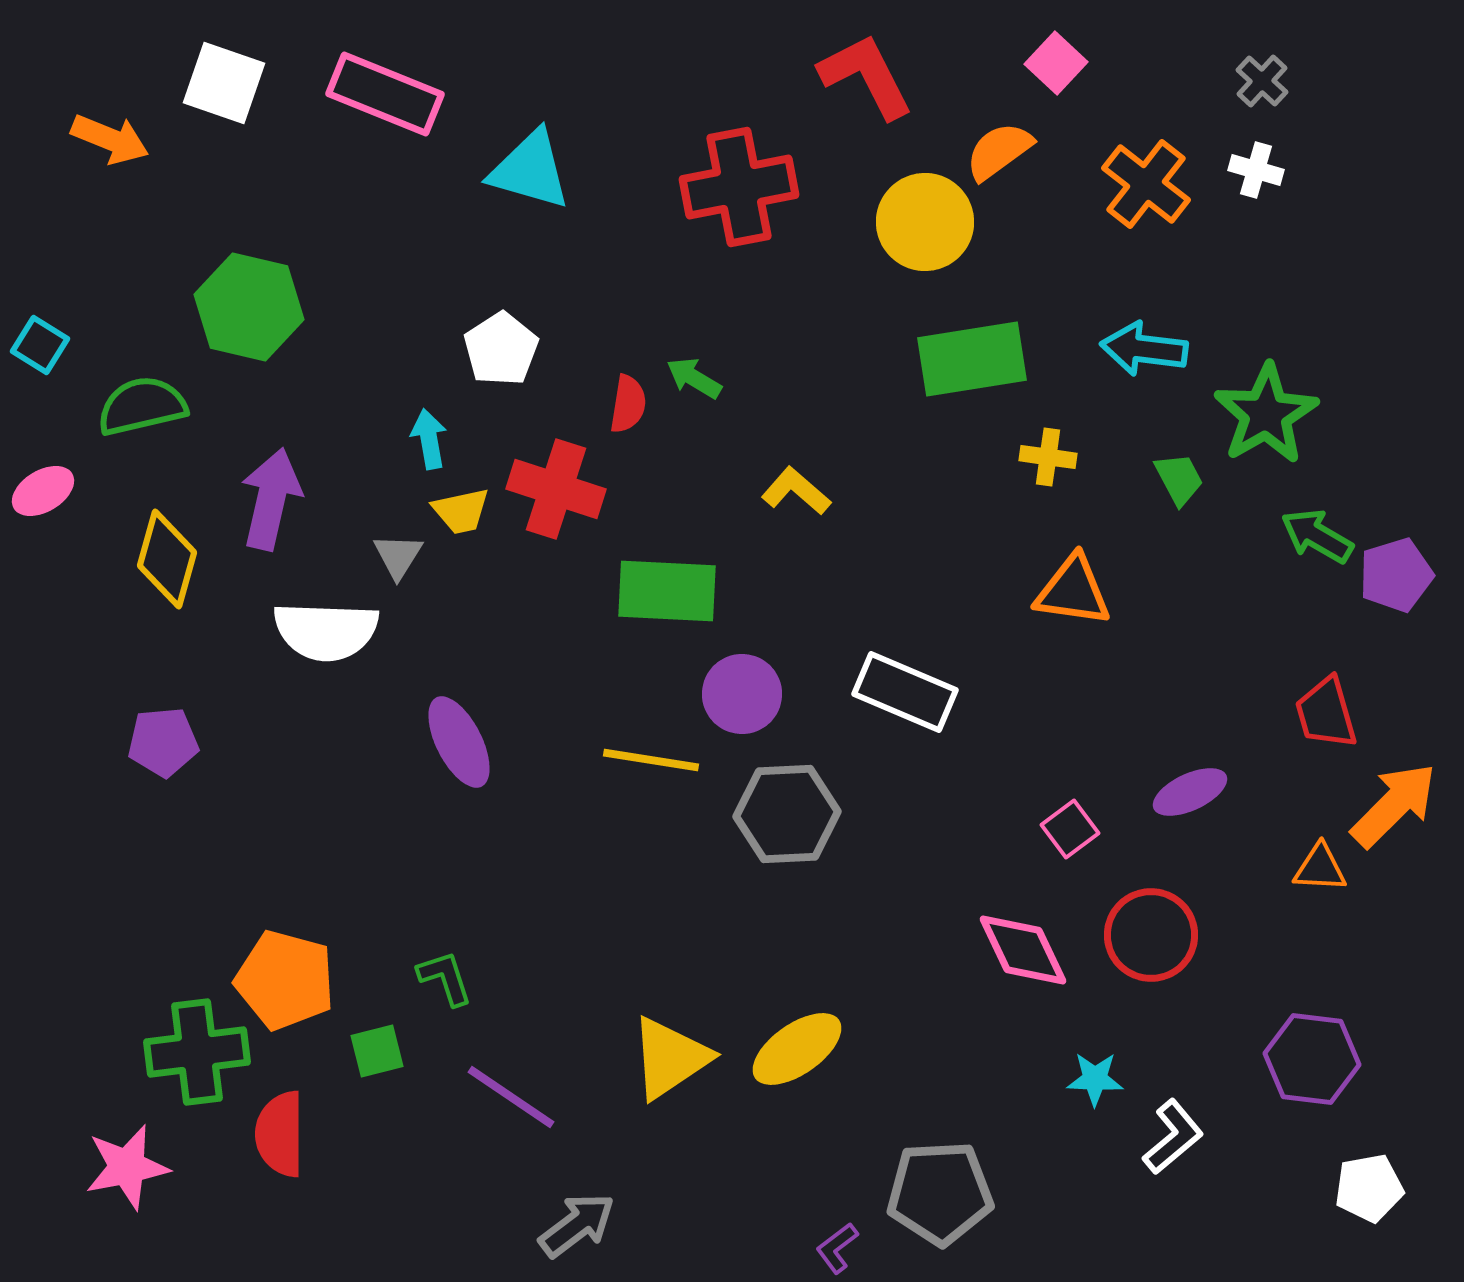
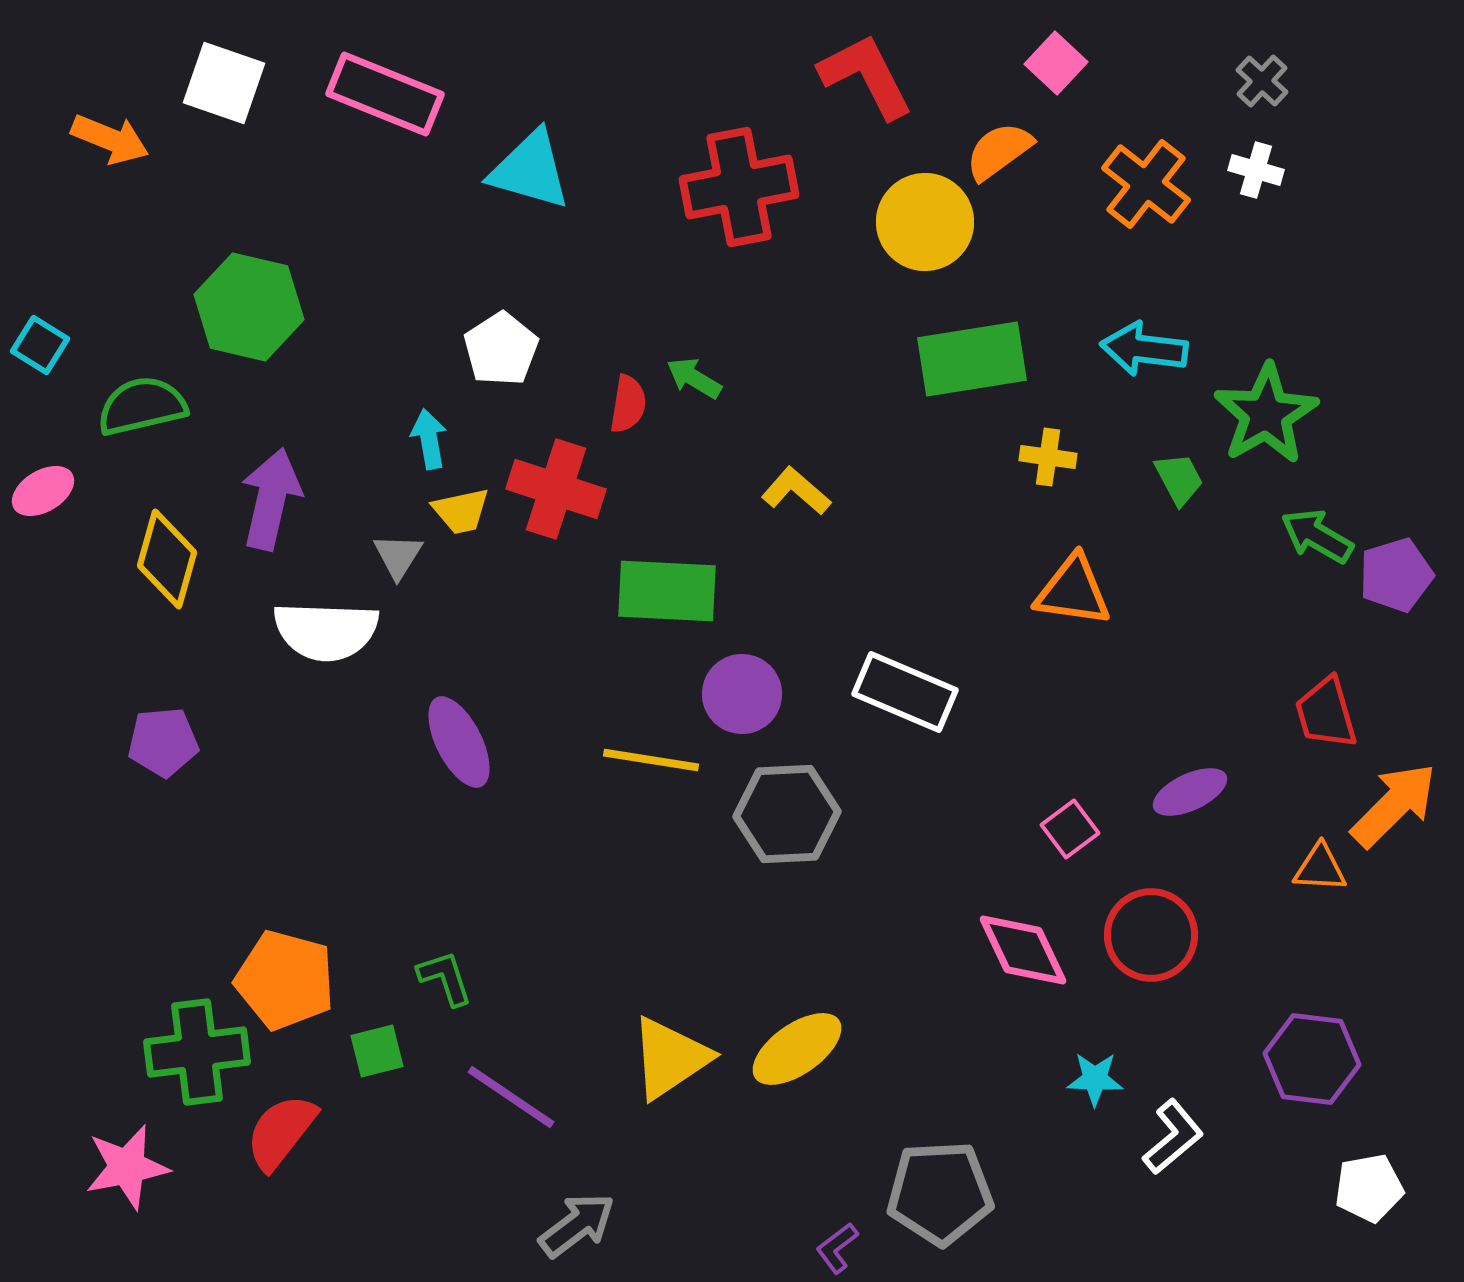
red semicircle at (280, 1134): moved 1 px right, 2 px up; rotated 38 degrees clockwise
